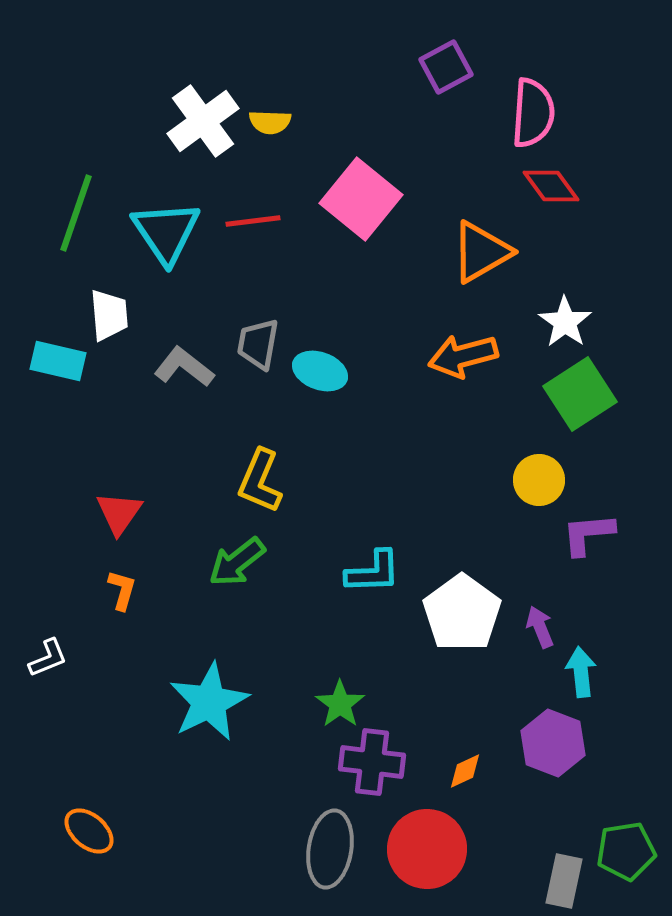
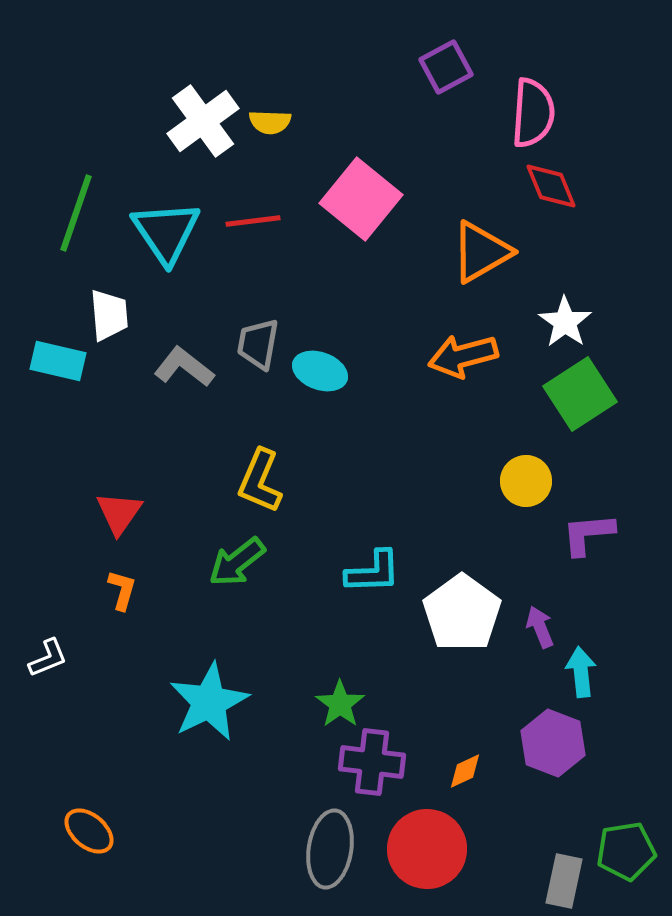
red diamond: rotated 14 degrees clockwise
yellow circle: moved 13 px left, 1 px down
